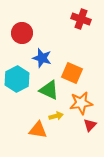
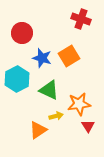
orange square: moved 3 px left, 17 px up; rotated 35 degrees clockwise
orange star: moved 2 px left, 1 px down
red triangle: moved 2 px left, 1 px down; rotated 16 degrees counterclockwise
orange triangle: rotated 42 degrees counterclockwise
